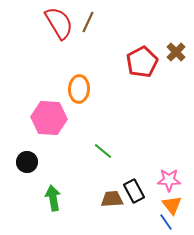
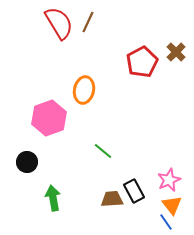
orange ellipse: moved 5 px right, 1 px down; rotated 8 degrees clockwise
pink hexagon: rotated 24 degrees counterclockwise
pink star: rotated 25 degrees counterclockwise
